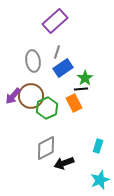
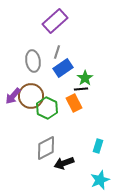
green hexagon: rotated 10 degrees counterclockwise
